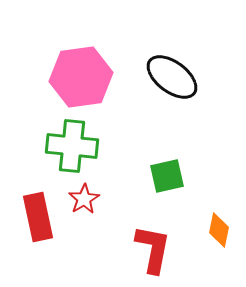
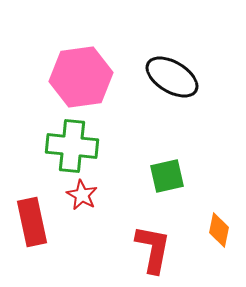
black ellipse: rotated 6 degrees counterclockwise
red star: moved 2 px left, 4 px up; rotated 12 degrees counterclockwise
red rectangle: moved 6 px left, 5 px down
